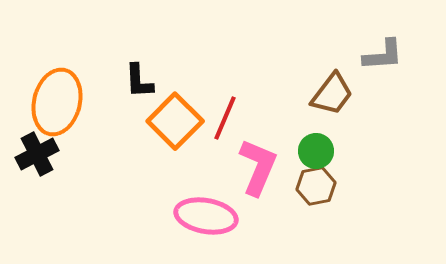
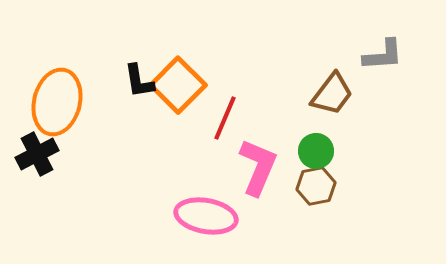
black L-shape: rotated 6 degrees counterclockwise
orange square: moved 3 px right, 36 px up
